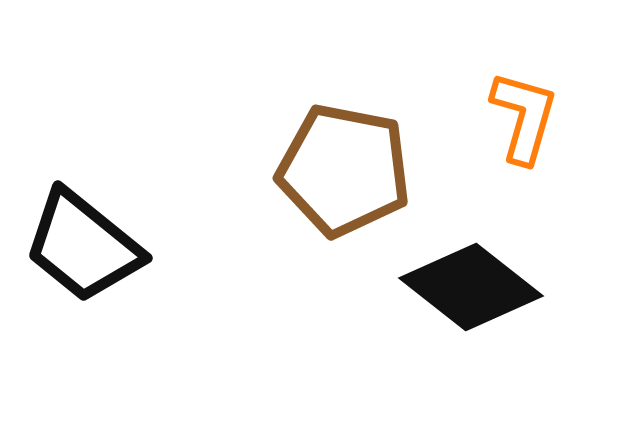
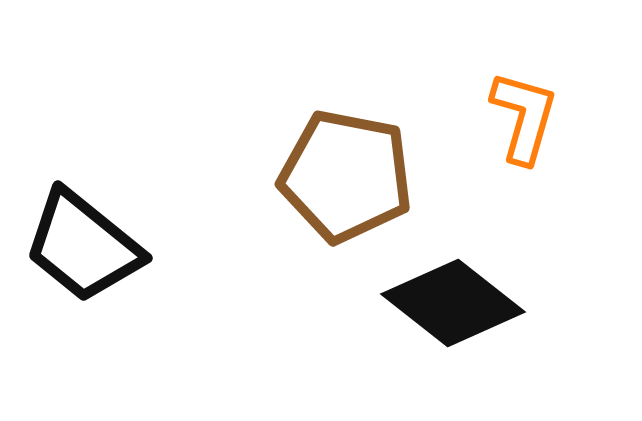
brown pentagon: moved 2 px right, 6 px down
black diamond: moved 18 px left, 16 px down
